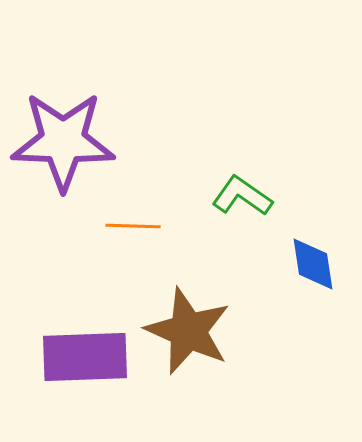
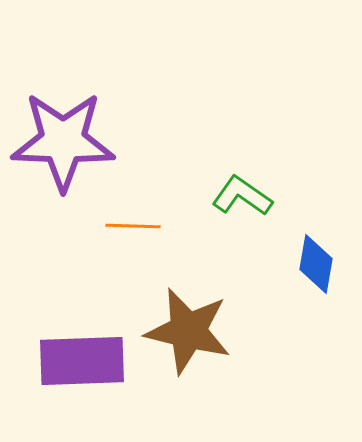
blue diamond: moved 3 px right; rotated 18 degrees clockwise
brown star: rotated 10 degrees counterclockwise
purple rectangle: moved 3 px left, 4 px down
